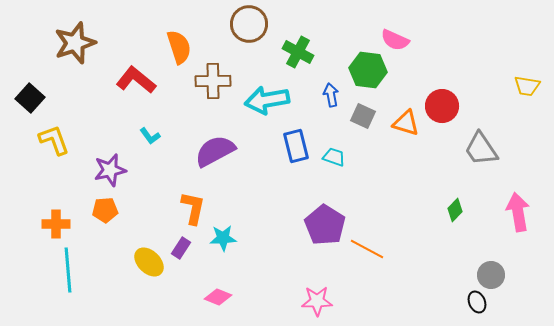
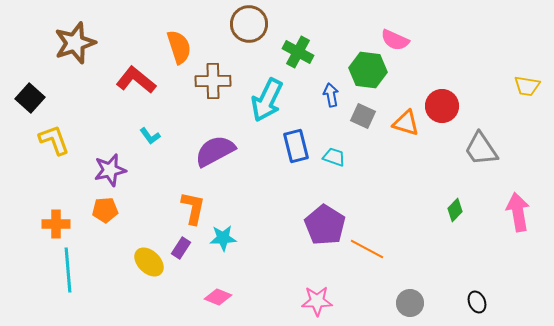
cyan arrow: rotated 54 degrees counterclockwise
gray circle: moved 81 px left, 28 px down
